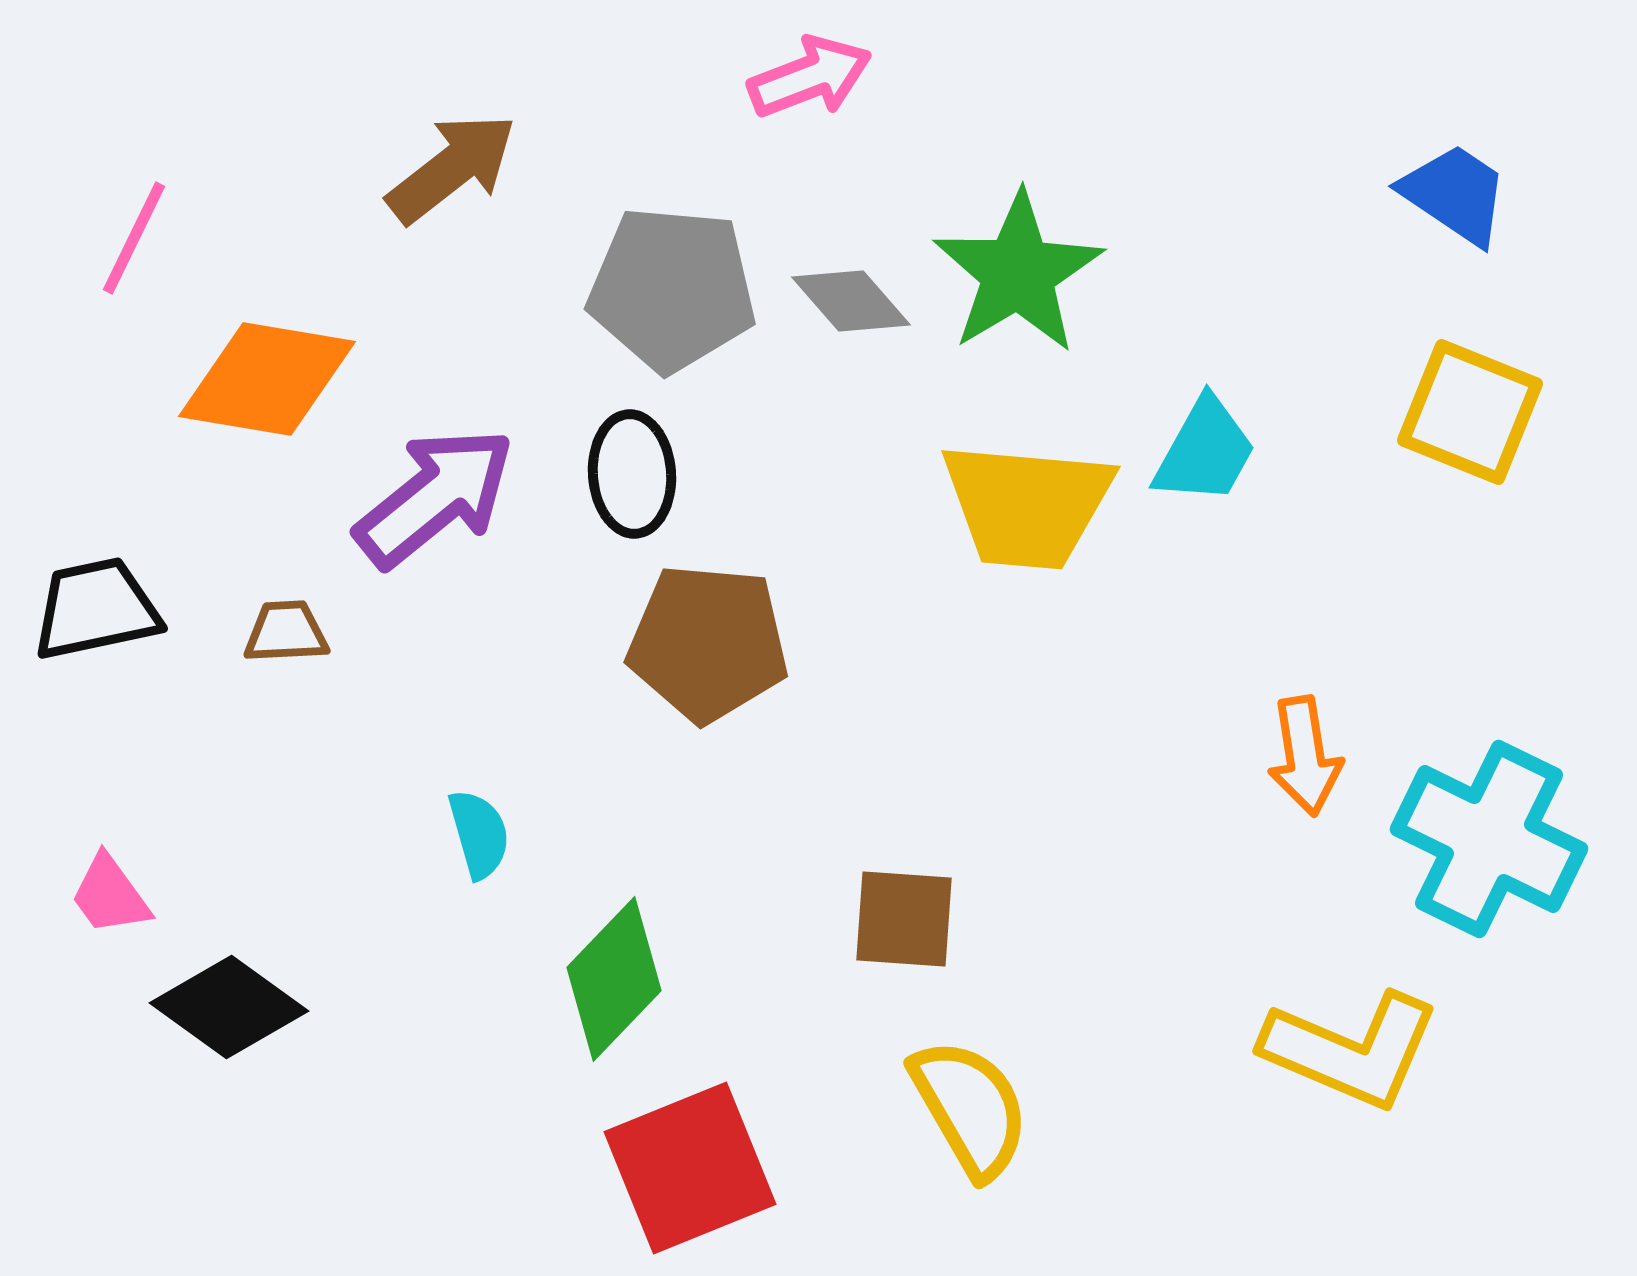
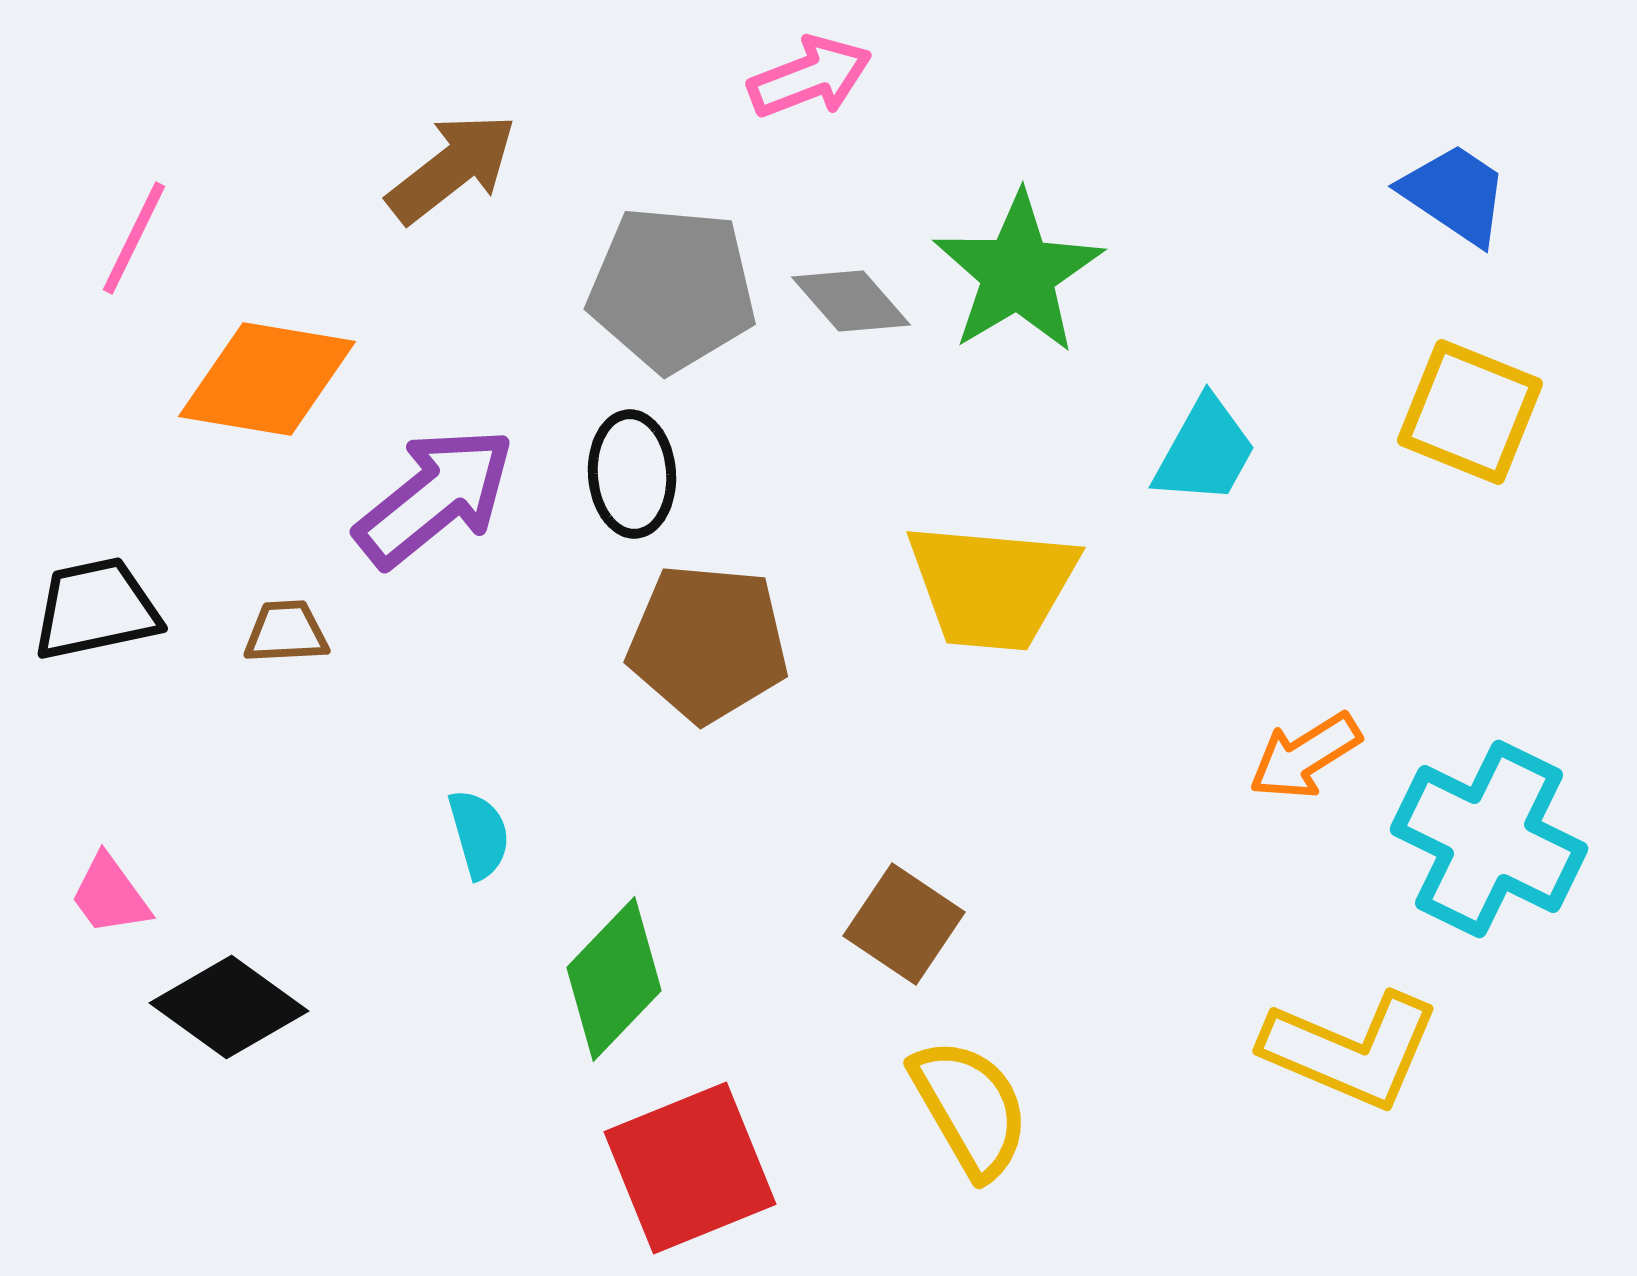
yellow trapezoid: moved 35 px left, 81 px down
orange arrow: rotated 67 degrees clockwise
brown square: moved 5 px down; rotated 30 degrees clockwise
